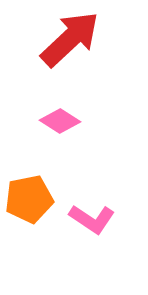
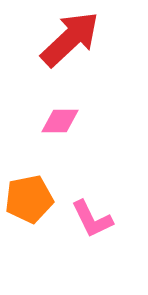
pink diamond: rotated 33 degrees counterclockwise
pink L-shape: rotated 30 degrees clockwise
